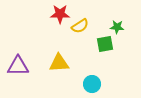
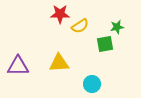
green star: rotated 16 degrees counterclockwise
